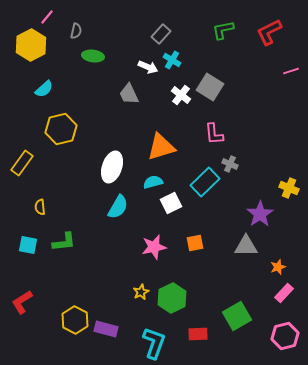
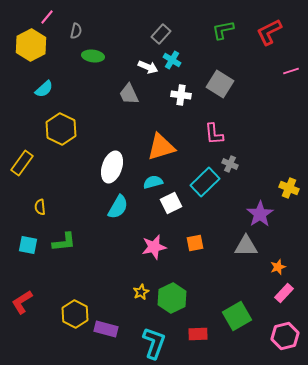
gray square at (210, 87): moved 10 px right, 3 px up
white cross at (181, 95): rotated 30 degrees counterclockwise
yellow hexagon at (61, 129): rotated 20 degrees counterclockwise
yellow hexagon at (75, 320): moved 6 px up
